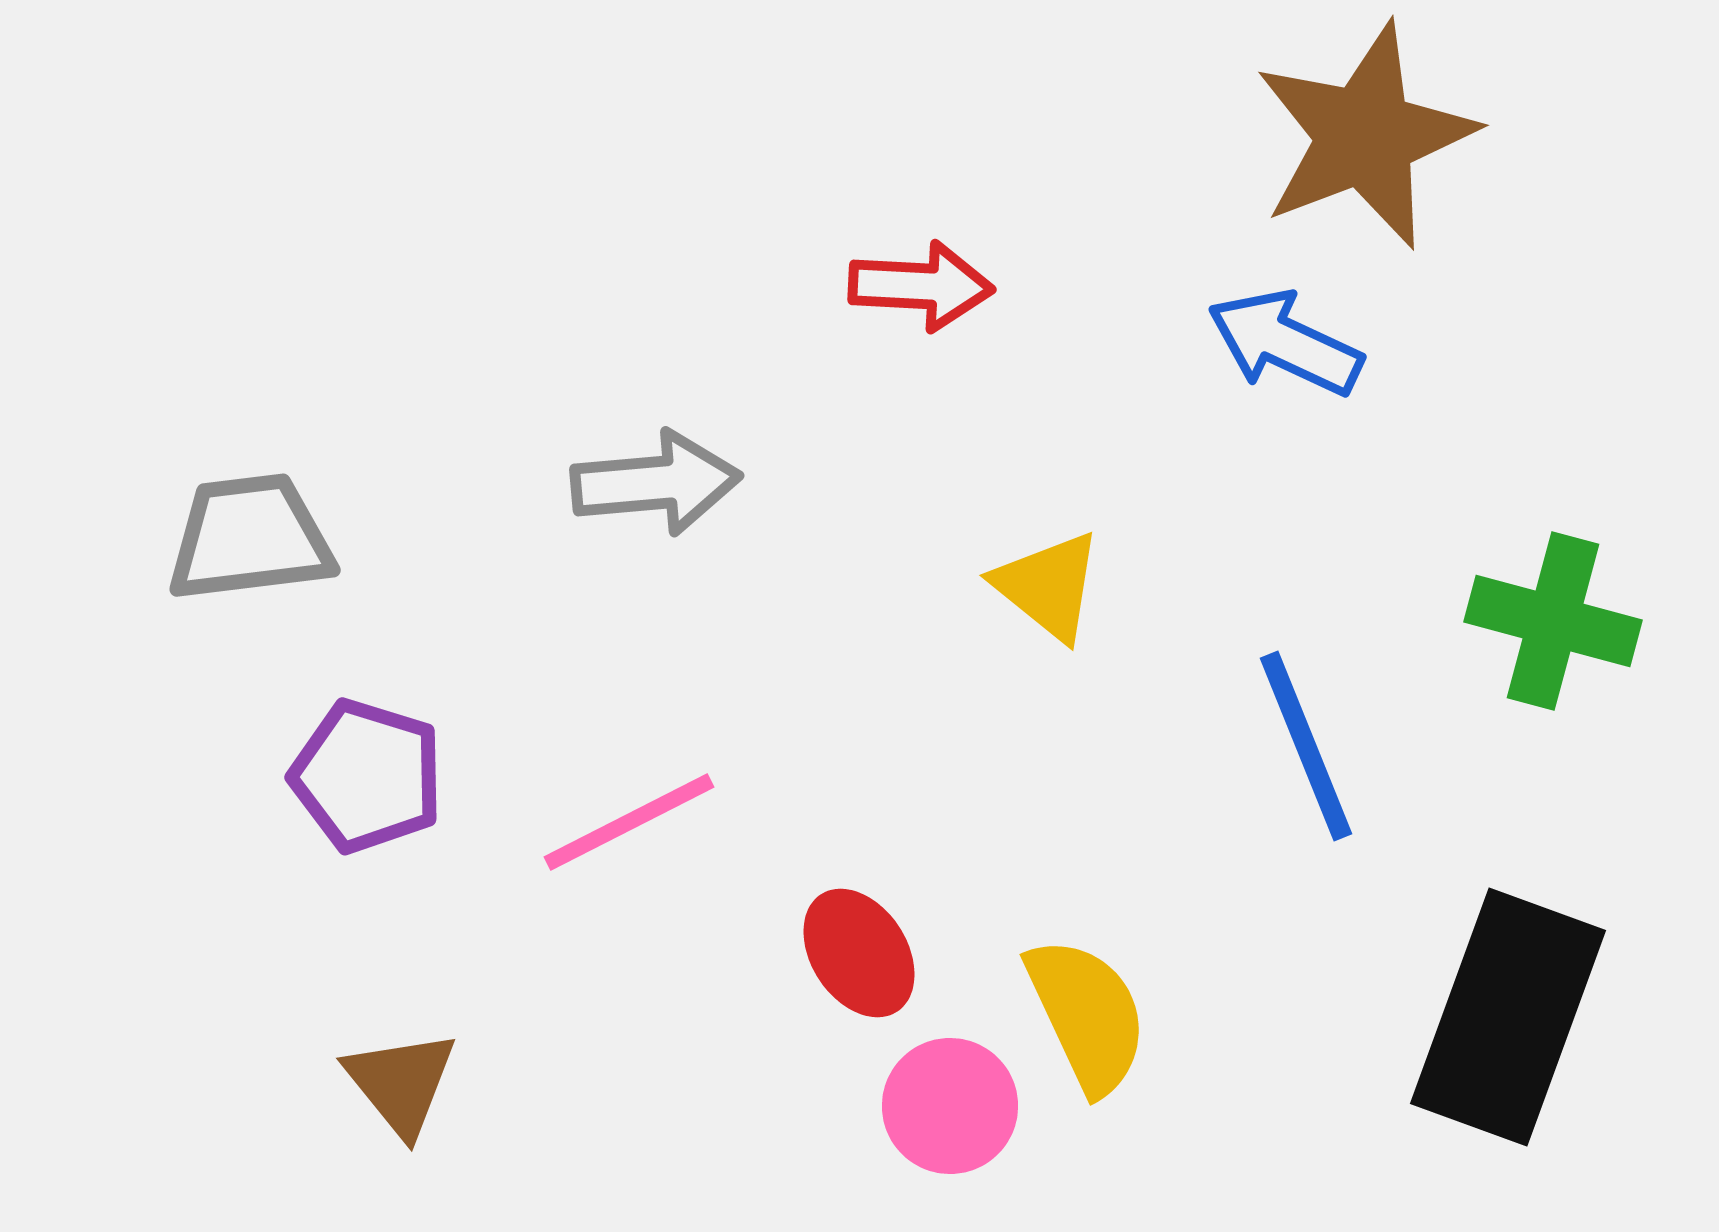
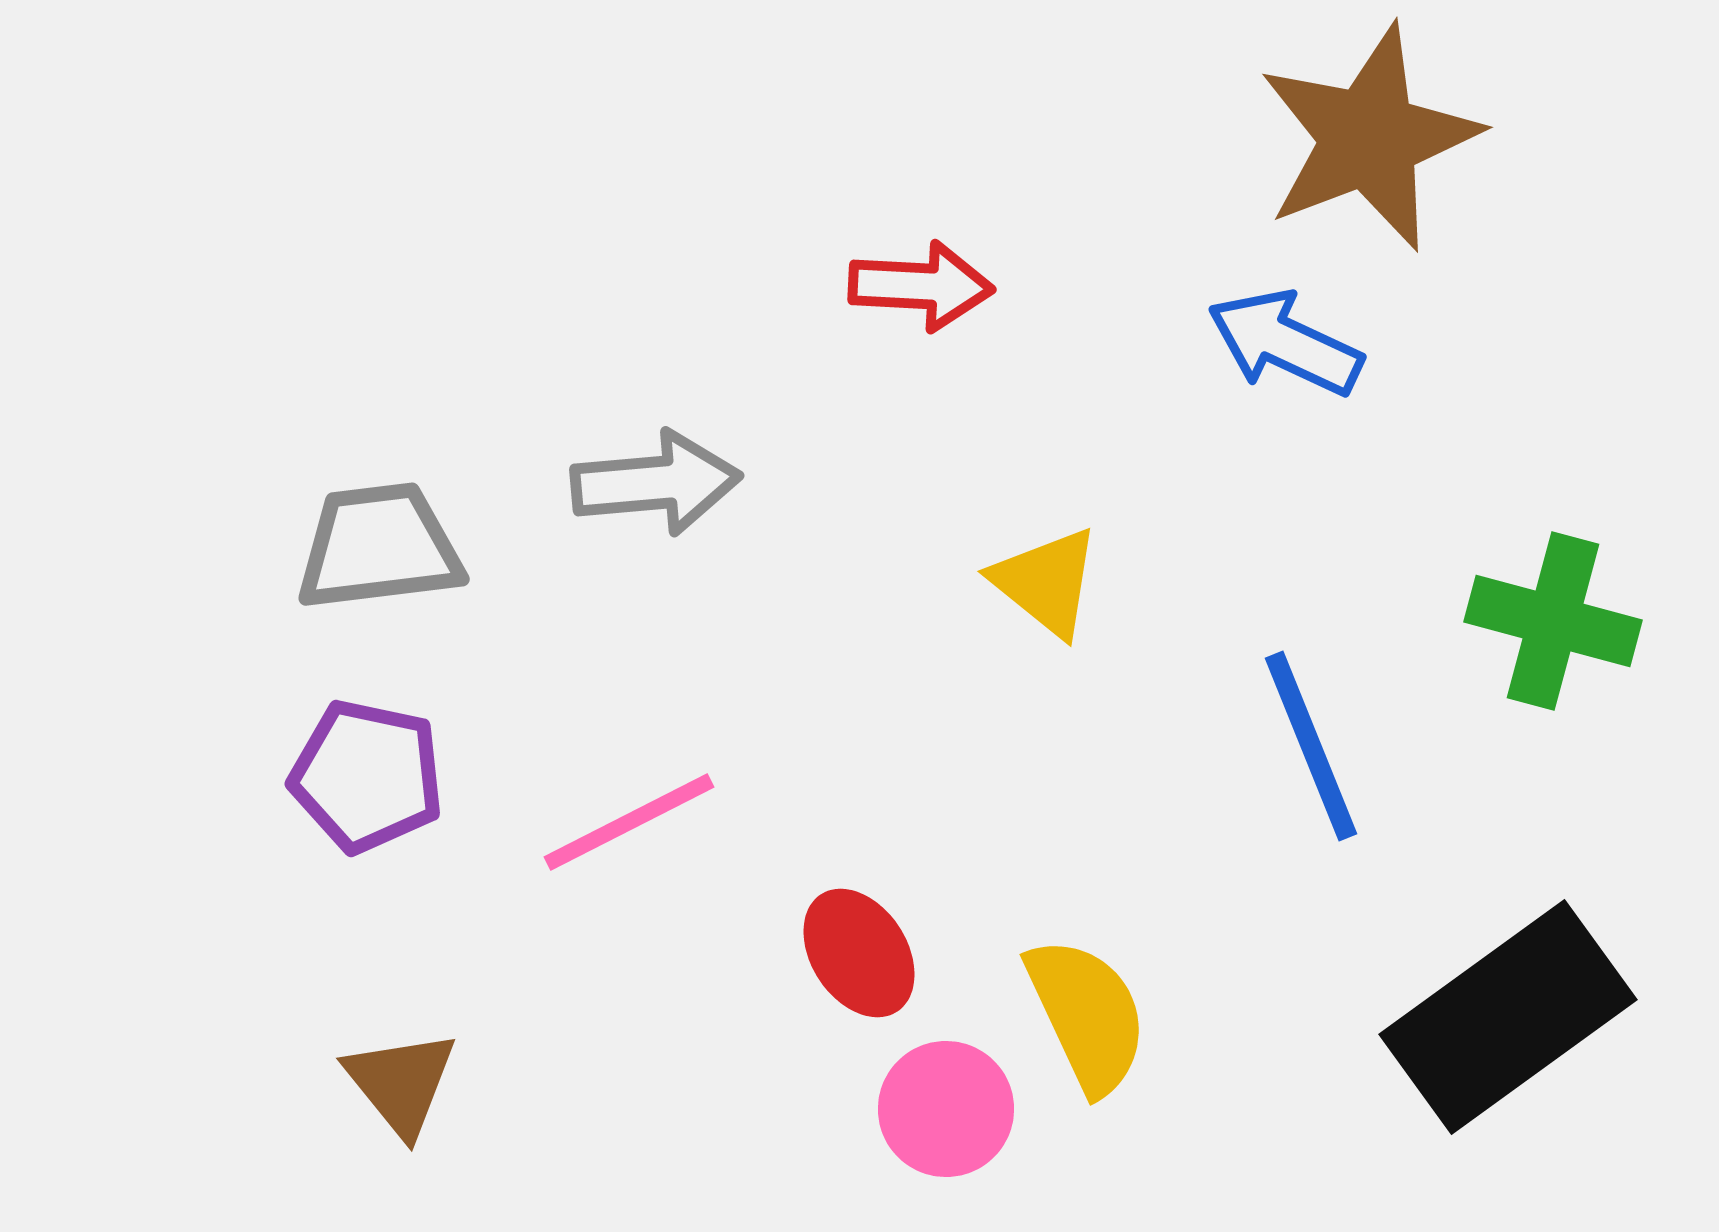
brown star: moved 4 px right, 2 px down
gray trapezoid: moved 129 px right, 9 px down
yellow triangle: moved 2 px left, 4 px up
blue line: moved 5 px right
purple pentagon: rotated 5 degrees counterclockwise
black rectangle: rotated 34 degrees clockwise
pink circle: moved 4 px left, 3 px down
